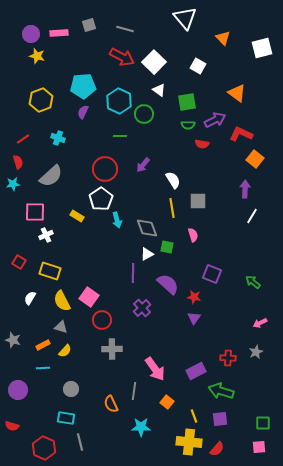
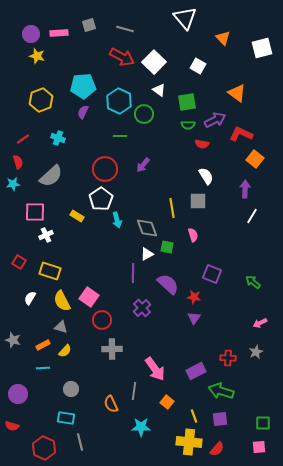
white semicircle at (173, 180): moved 33 px right, 4 px up
purple circle at (18, 390): moved 4 px down
